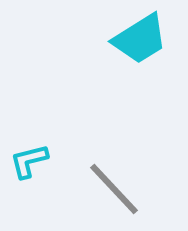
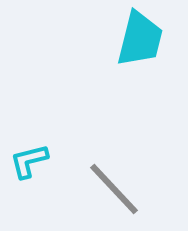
cyan trapezoid: rotated 44 degrees counterclockwise
